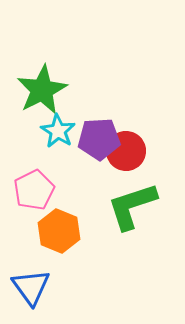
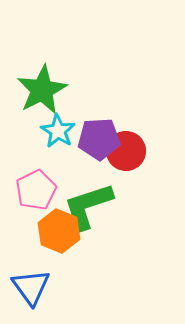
pink pentagon: moved 2 px right
green L-shape: moved 44 px left
